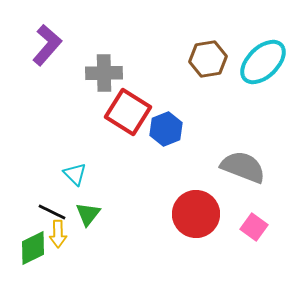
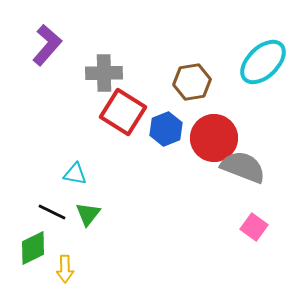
brown hexagon: moved 16 px left, 23 px down
red square: moved 5 px left
cyan triangle: rotated 35 degrees counterclockwise
red circle: moved 18 px right, 76 px up
yellow arrow: moved 7 px right, 35 px down
